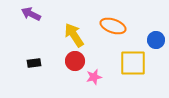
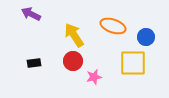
blue circle: moved 10 px left, 3 px up
red circle: moved 2 px left
